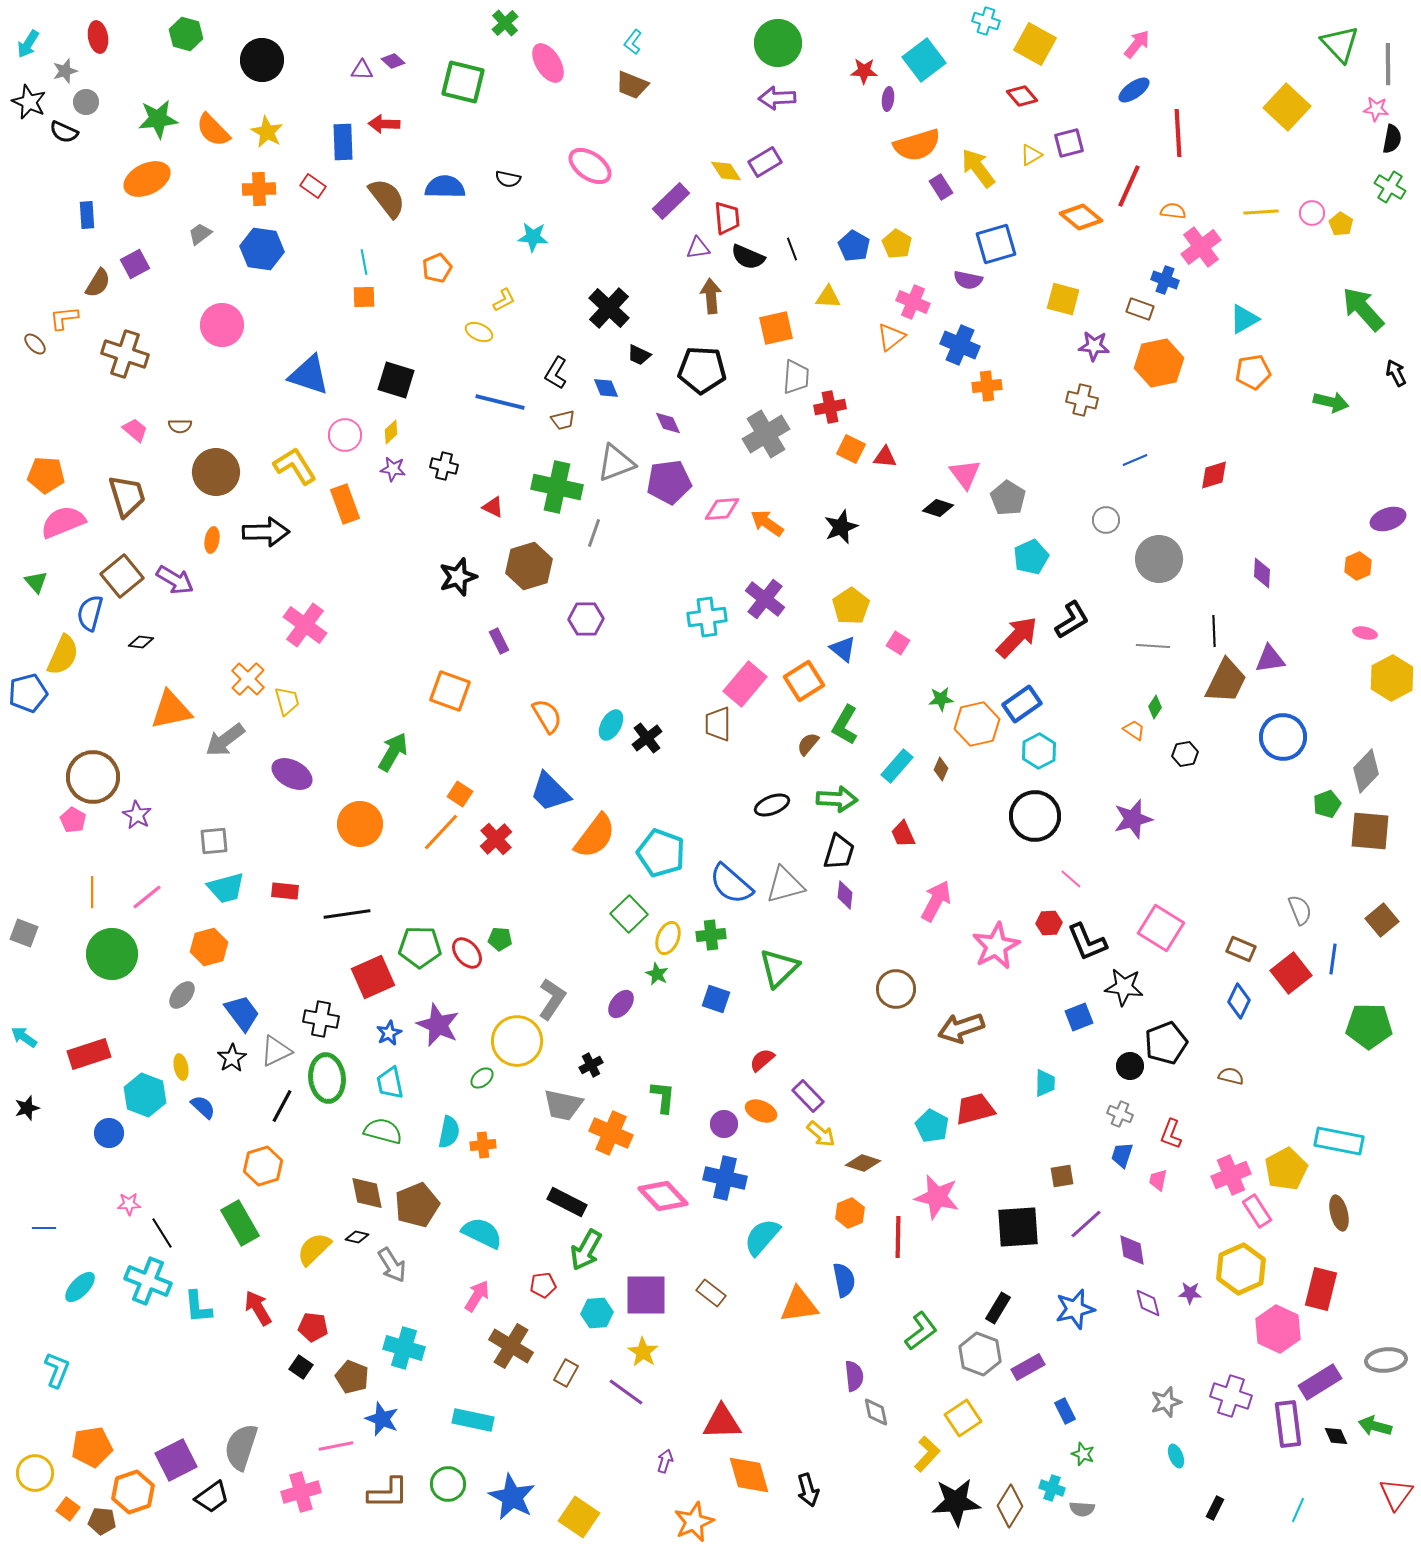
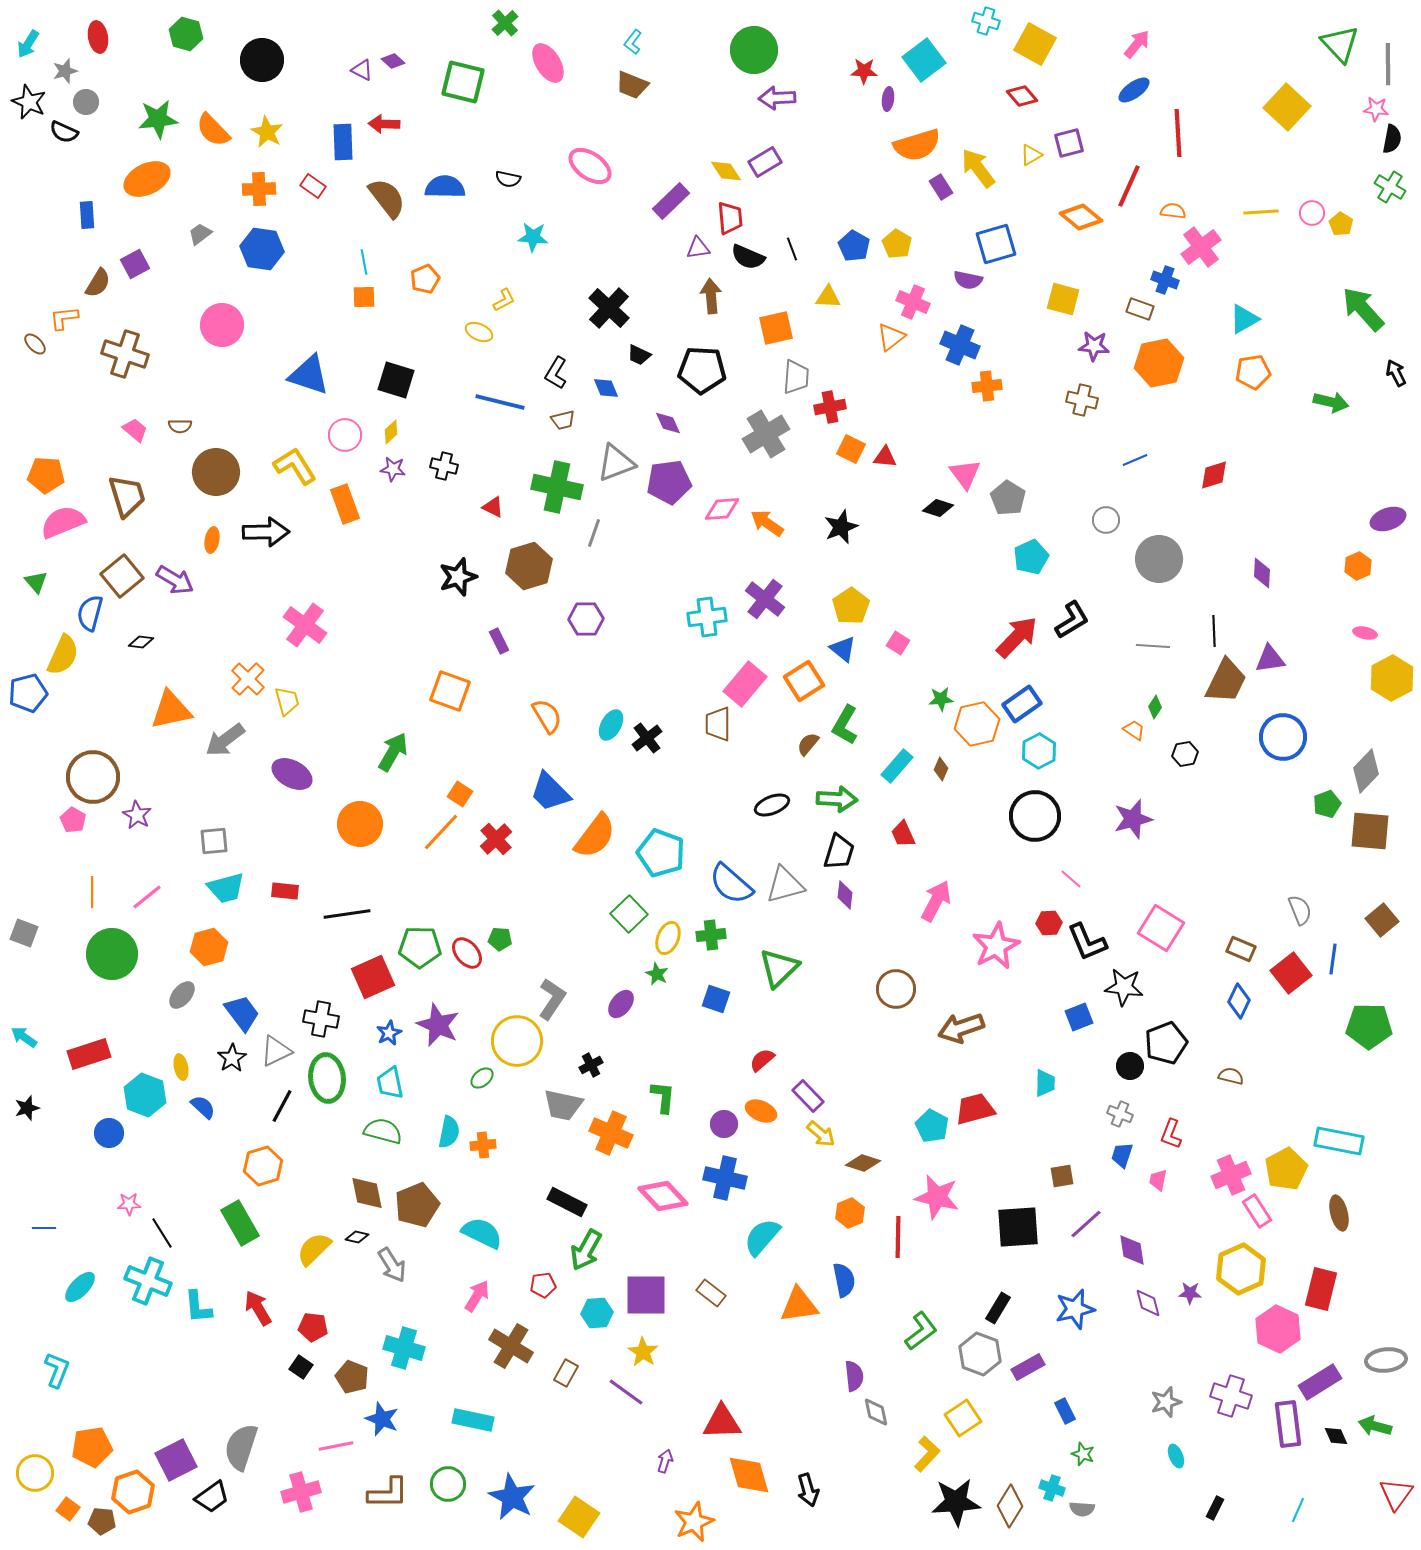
green circle at (778, 43): moved 24 px left, 7 px down
purple triangle at (362, 70): rotated 25 degrees clockwise
red trapezoid at (727, 218): moved 3 px right
orange pentagon at (437, 268): moved 12 px left, 11 px down
